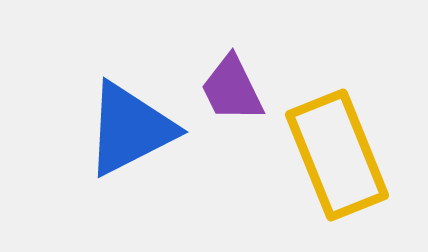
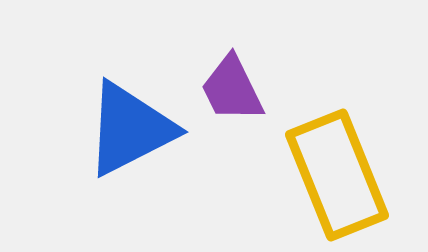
yellow rectangle: moved 20 px down
